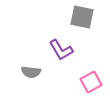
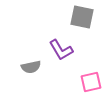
gray semicircle: moved 5 px up; rotated 18 degrees counterclockwise
pink square: rotated 15 degrees clockwise
